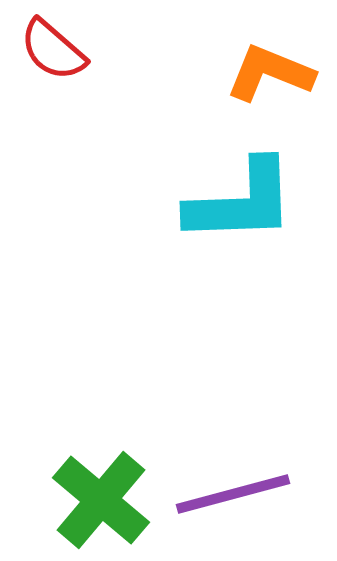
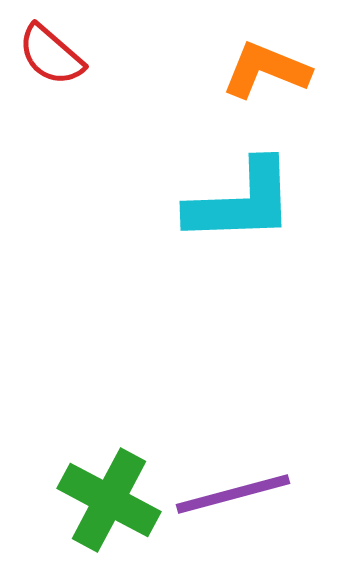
red semicircle: moved 2 px left, 5 px down
orange L-shape: moved 4 px left, 3 px up
green cross: moved 8 px right; rotated 12 degrees counterclockwise
